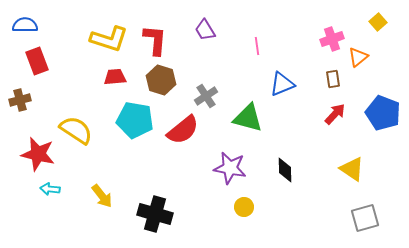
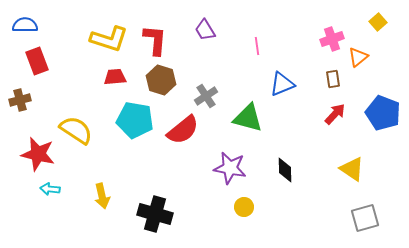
yellow arrow: rotated 25 degrees clockwise
